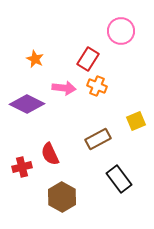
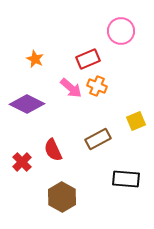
red rectangle: rotated 35 degrees clockwise
pink arrow: moved 7 px right; rotated 35 degrees clockwise
red semicircle: moved 3 px right, 4 px up
red cross: moved 5 px up; rotated 30 degrees counterclockwise
black rectangle: moved 7 px right; rotated 48 degrees counterclockwise
